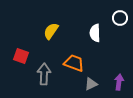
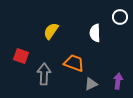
white circle: moved 1 px up
purple arrow: moved 1 px left, 1 px up
